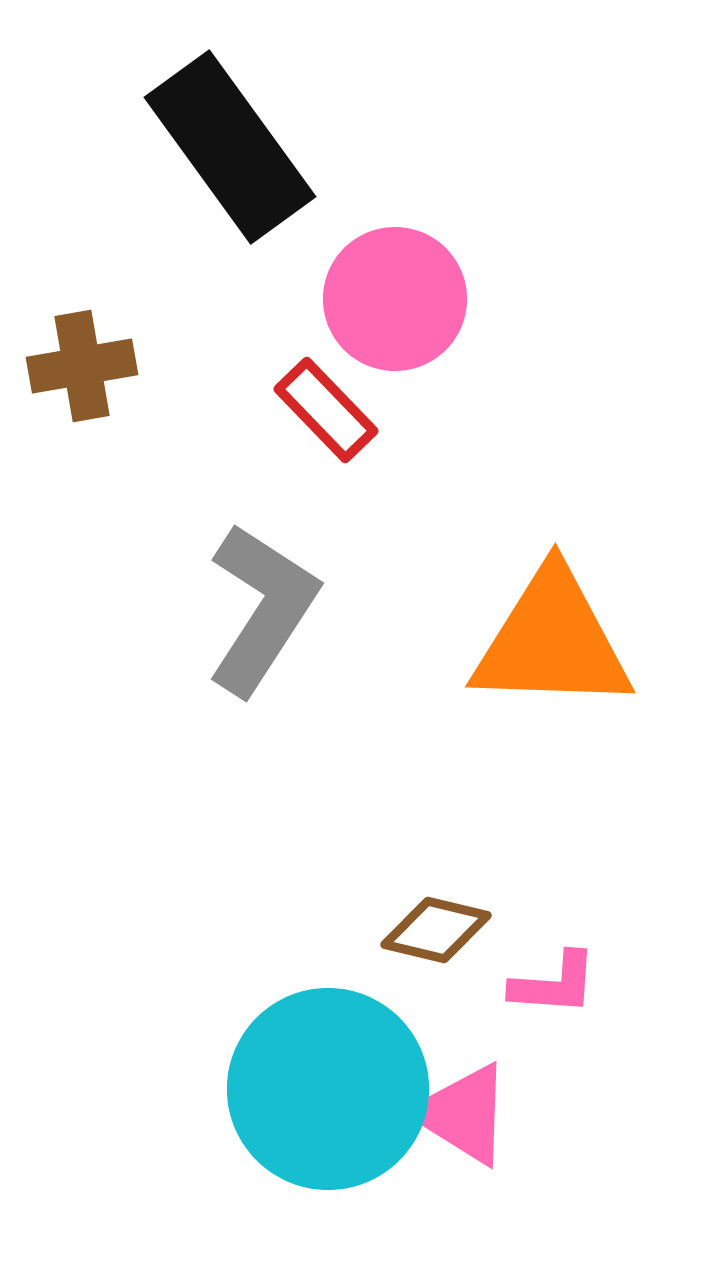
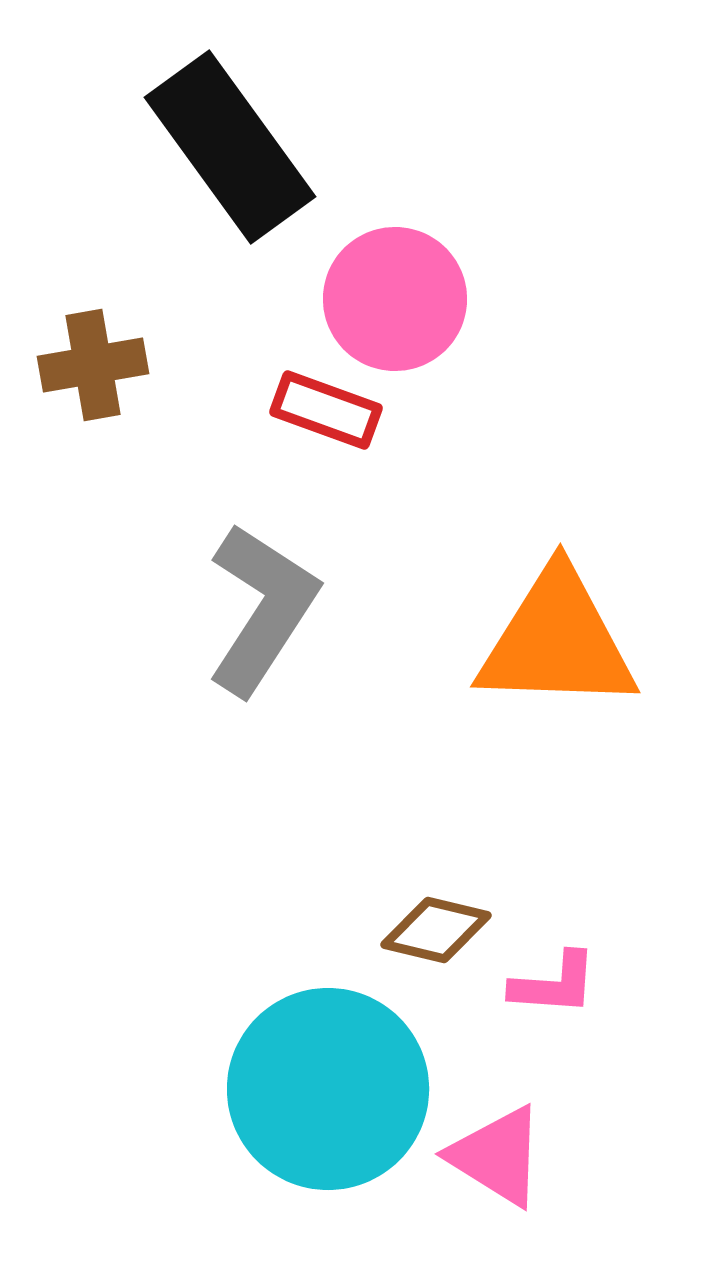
brown cross: moved 11 px right, 1 px up
red rectangle: rotated 26 degrees counterclockwise
orange triangle: moved 5 px right
pink triangle: moved 34 px right, 42 px down
